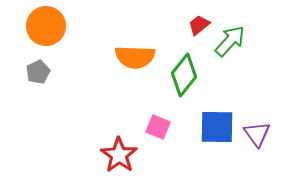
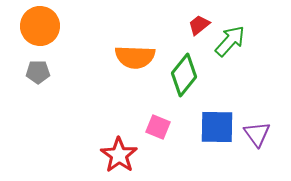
orange circle: moved 6 px left
gray pentagon: rotated 25 degrees clockwise
